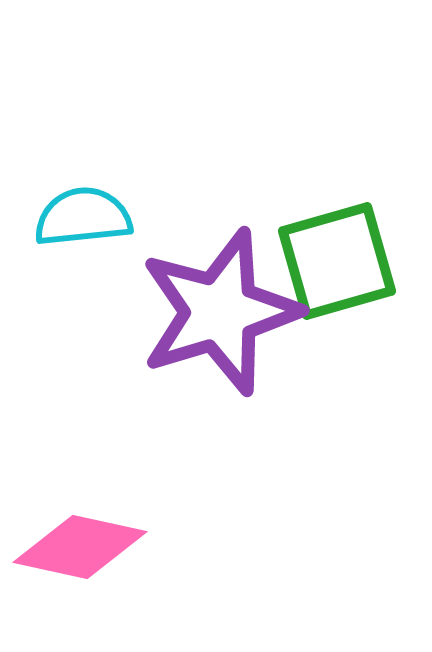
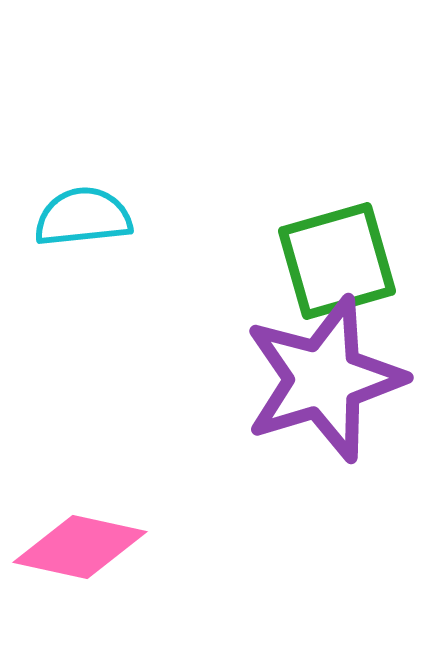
purple star: moved 104 px right, 67 px down
